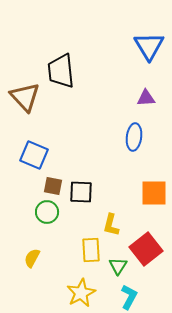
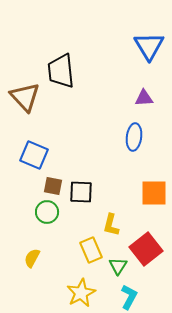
purple triangle: moved 2 px left
yellow rectangle: rotated 20 degrees counterclockwise
